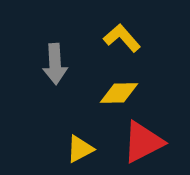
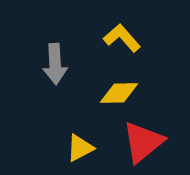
red triangle: rotated 12 degrees counterclockwise
yellow triangle: moved 1 px up
